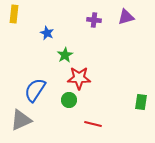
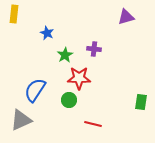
purple cross: moved 29 px down
